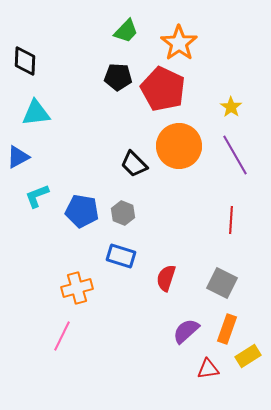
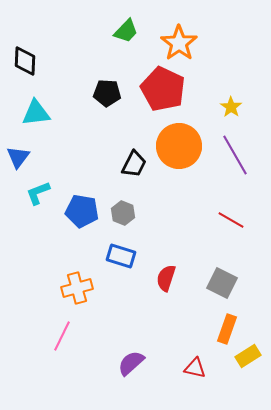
black pentagon: moved 11 px left, 16 px down
blue triangle: rotated 25 degrees counterclockwise
black trapezoid: rotated 108 degrees counterclockwise
cyan L-shape: moved 1 px right, 3 px up
red line: rotated 64 degrees counterclockwise
purple semicircle: moved 55 px left, 32 px down
red triangle: moved 13 px left, 1 px up; rotated 20 degrees clockwise
